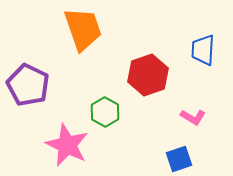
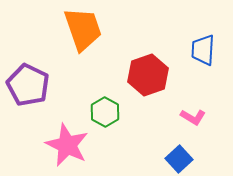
blue square: rotated 24 degrees counterclockwise
